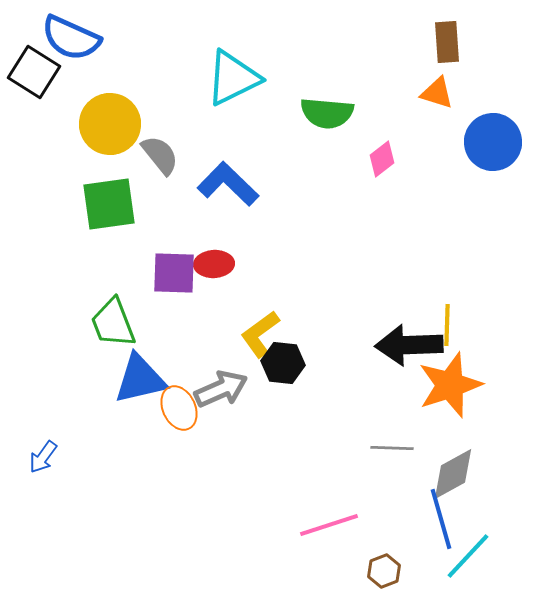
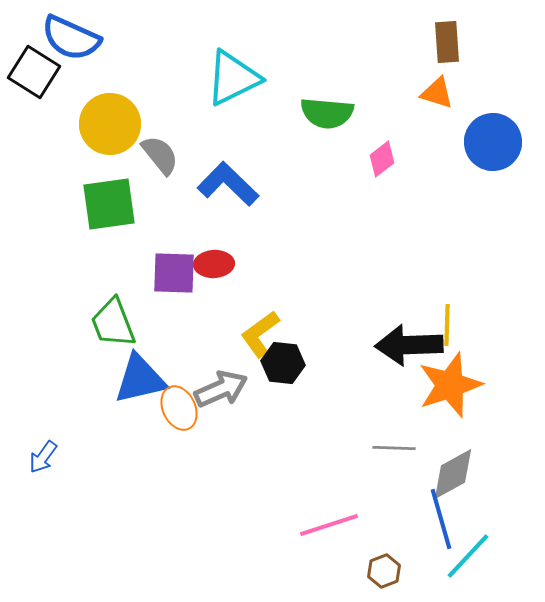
gray line: moved 2 px right
